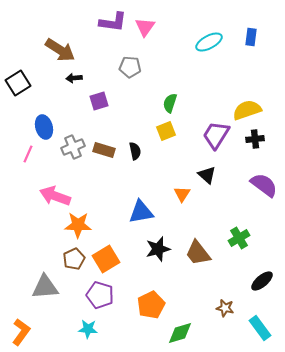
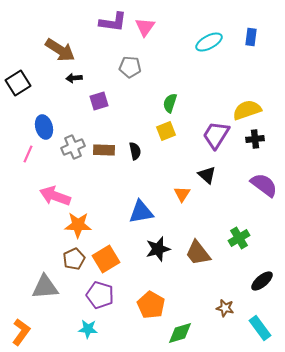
brown rectangle: rotated 15 degrees counterclockwise
orange pentagon: rotated 16 degrees counterclockwise
